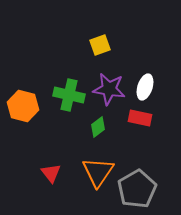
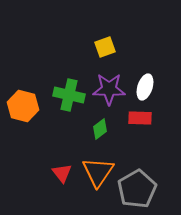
yellow square: moved 5 px right, 2 px down
purple star: rotated 8 degrees counterclockwise
red rectangle: rotated 10 degrees counterclockwise
green diamond: moved 2 px right, 2 px down
red triangle: moved 11 px right
